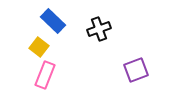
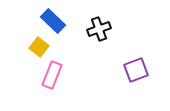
pink rectangle: moved 7 px right
